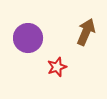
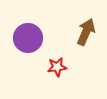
red star: rotated 12 degrees clockwise
